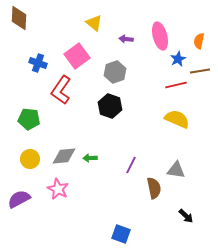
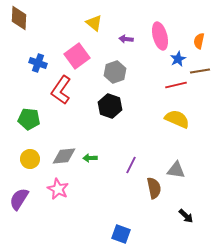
purple semicircle: rotated 30 degrees counterclockwise
